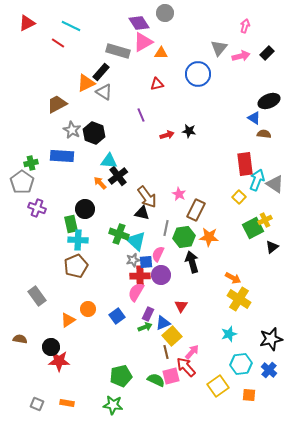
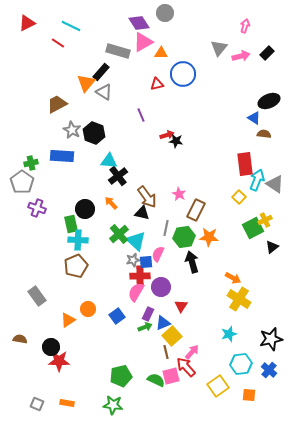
blue circle at (198, 74): moved 15 px left
orange triangle at (86, 83): rotated 24 degrees counterclockwise
black star at (189, 131): moved 13 px left, 10 px down
orange arrow at (100, 183): moved 11 px right, 20 px down
green cross at (119, 234): rotated 30 degrees clockwise
purple circle at (161, 275): moved 12 px down
